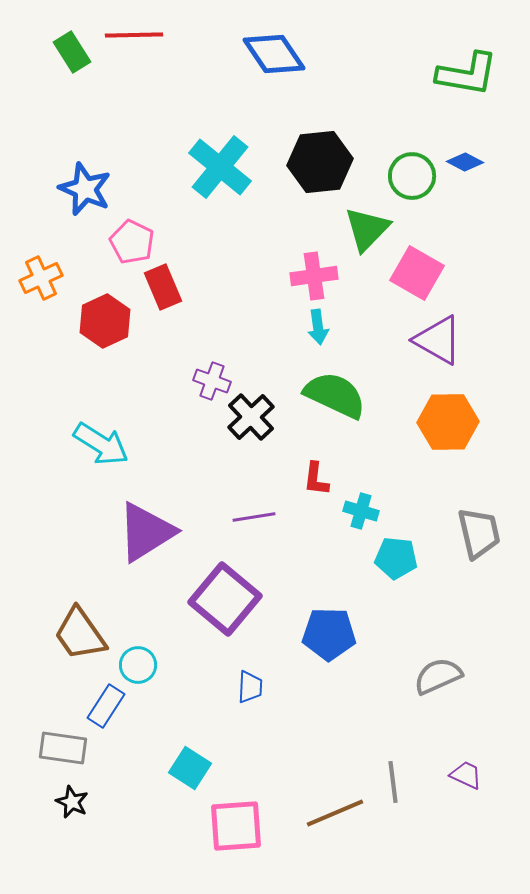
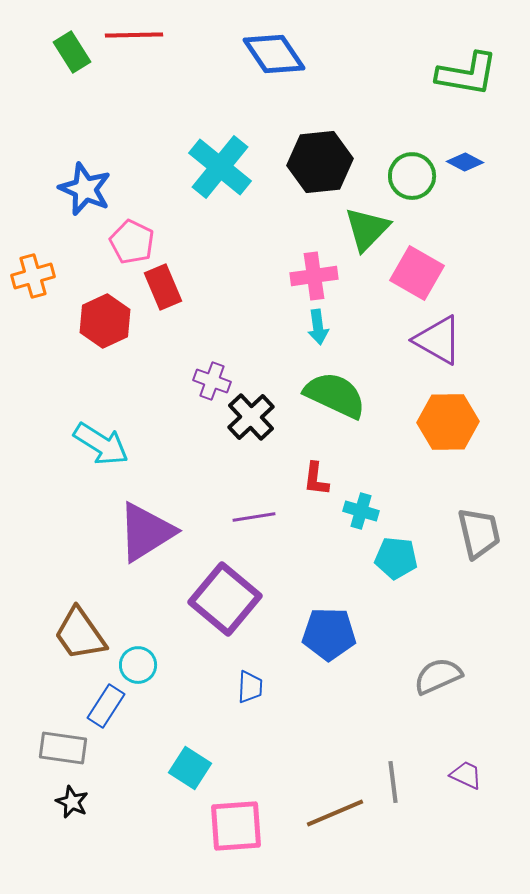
orange cross at (41, 278): moved 8 px left, 2 px up; rotated 9 degrees clockwise
